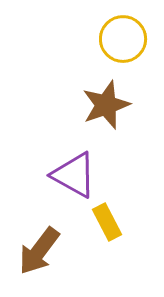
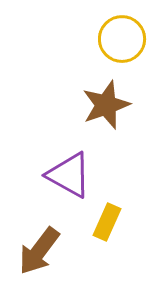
yellow circle: moved 1 px left
purple triangle: moved 5 px left
yellow rectangle: rotated 51 degrees clockwise
